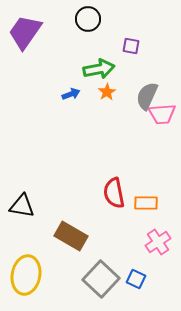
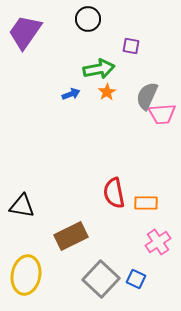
brown rectangle: rotated 56 degrees counterclockwise
